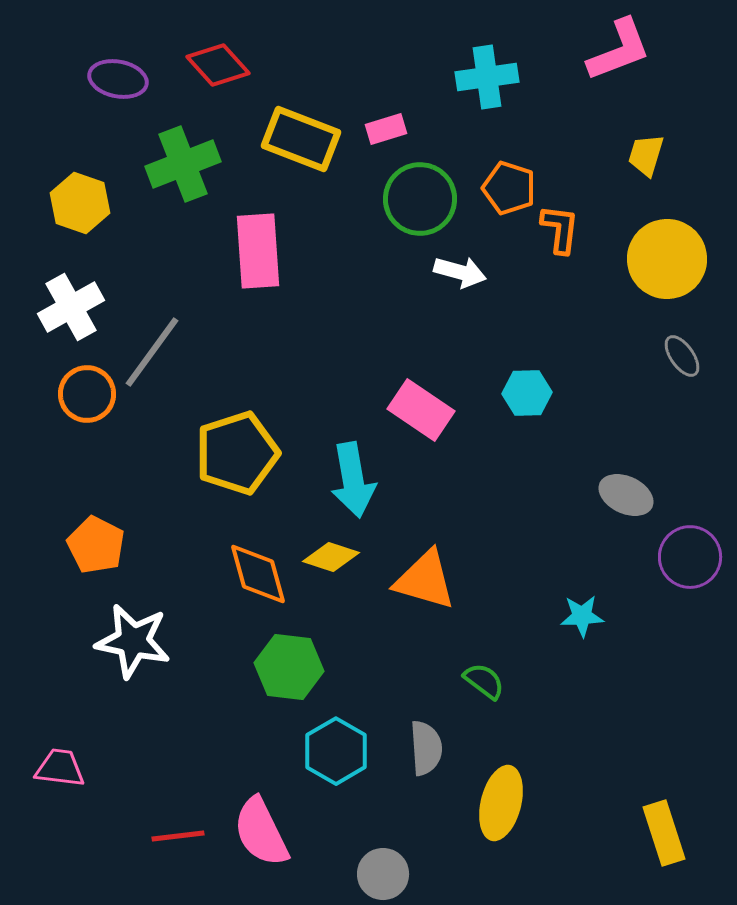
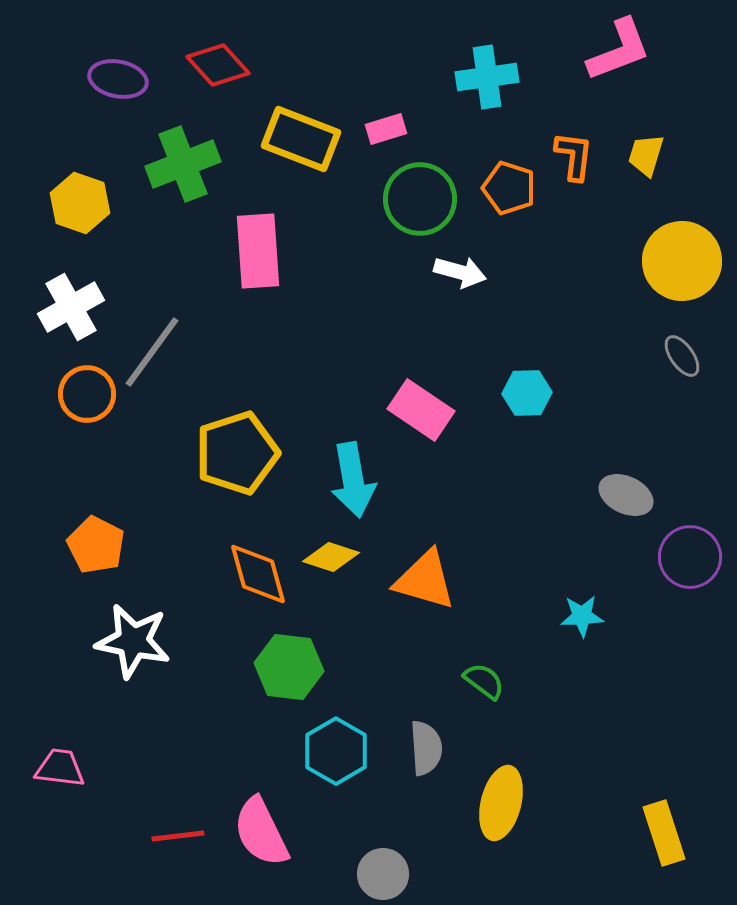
orange L-shape at (560, 229): moved 14 px right, 73 px up
yellow circle at (667, 259): moved 15 px right, 2 px down
